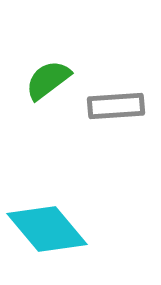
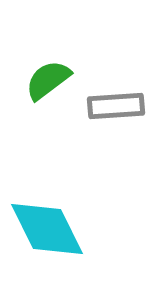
cyan diamond: rotated 14 degrees clockwise
